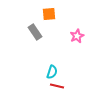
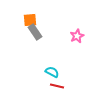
orange square: moved 19 px left, 6 px down
cyan semicircle: rotated 80 degrees counterclockwise
